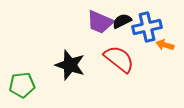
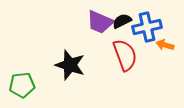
red semicircle: moved 6 px right, 4 px up; rotated 32 degrees clockwise
